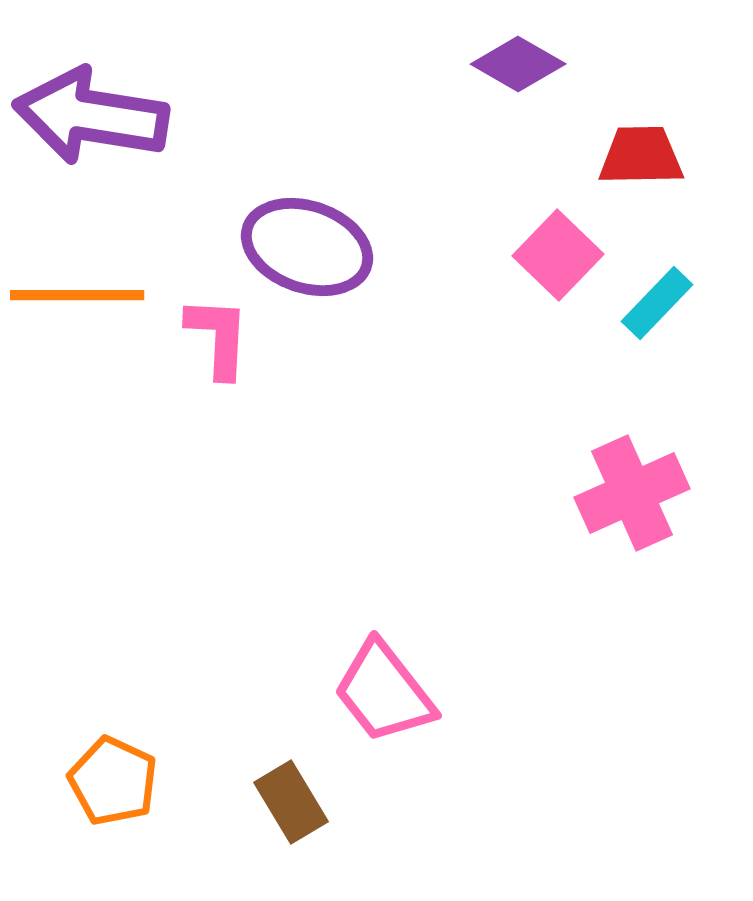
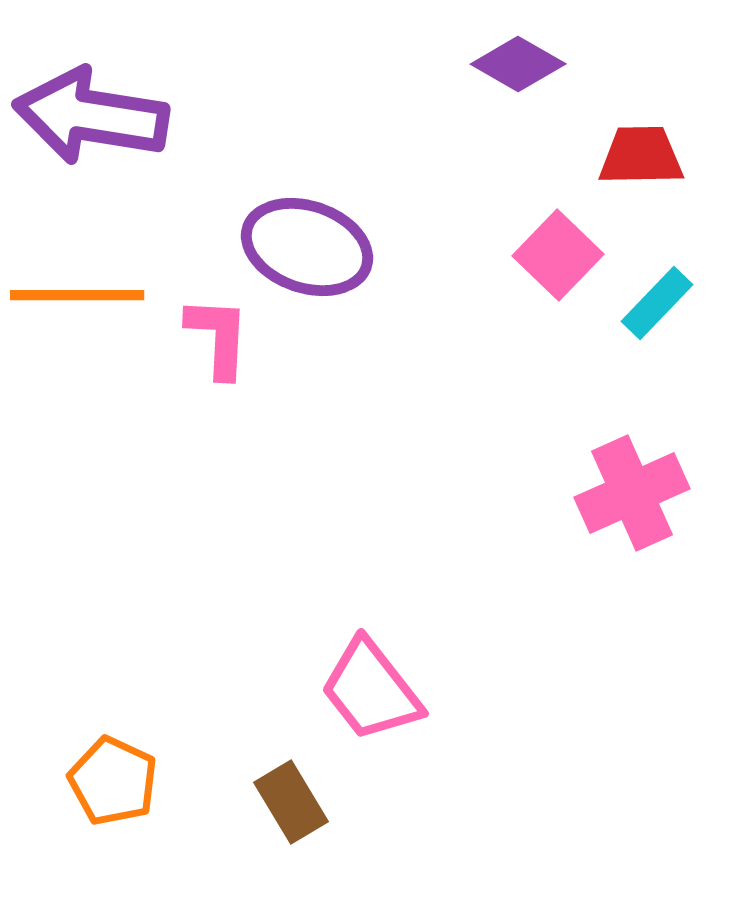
pink trapezoid: moved 13 px left, 2 px up
